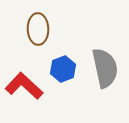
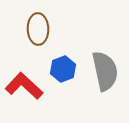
gray semicircle: moved 3 px down
